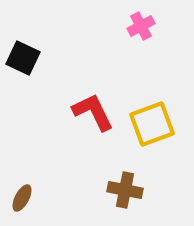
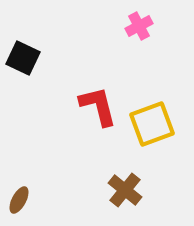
pink cross: moved 2 px left
red L-shape: moved 5 px right, 6 px up; rotated 12 degrees clockwise
brown cross: rotated 28 degrees clockwise
brown ellipse: moved 3 px left, 2 px down
